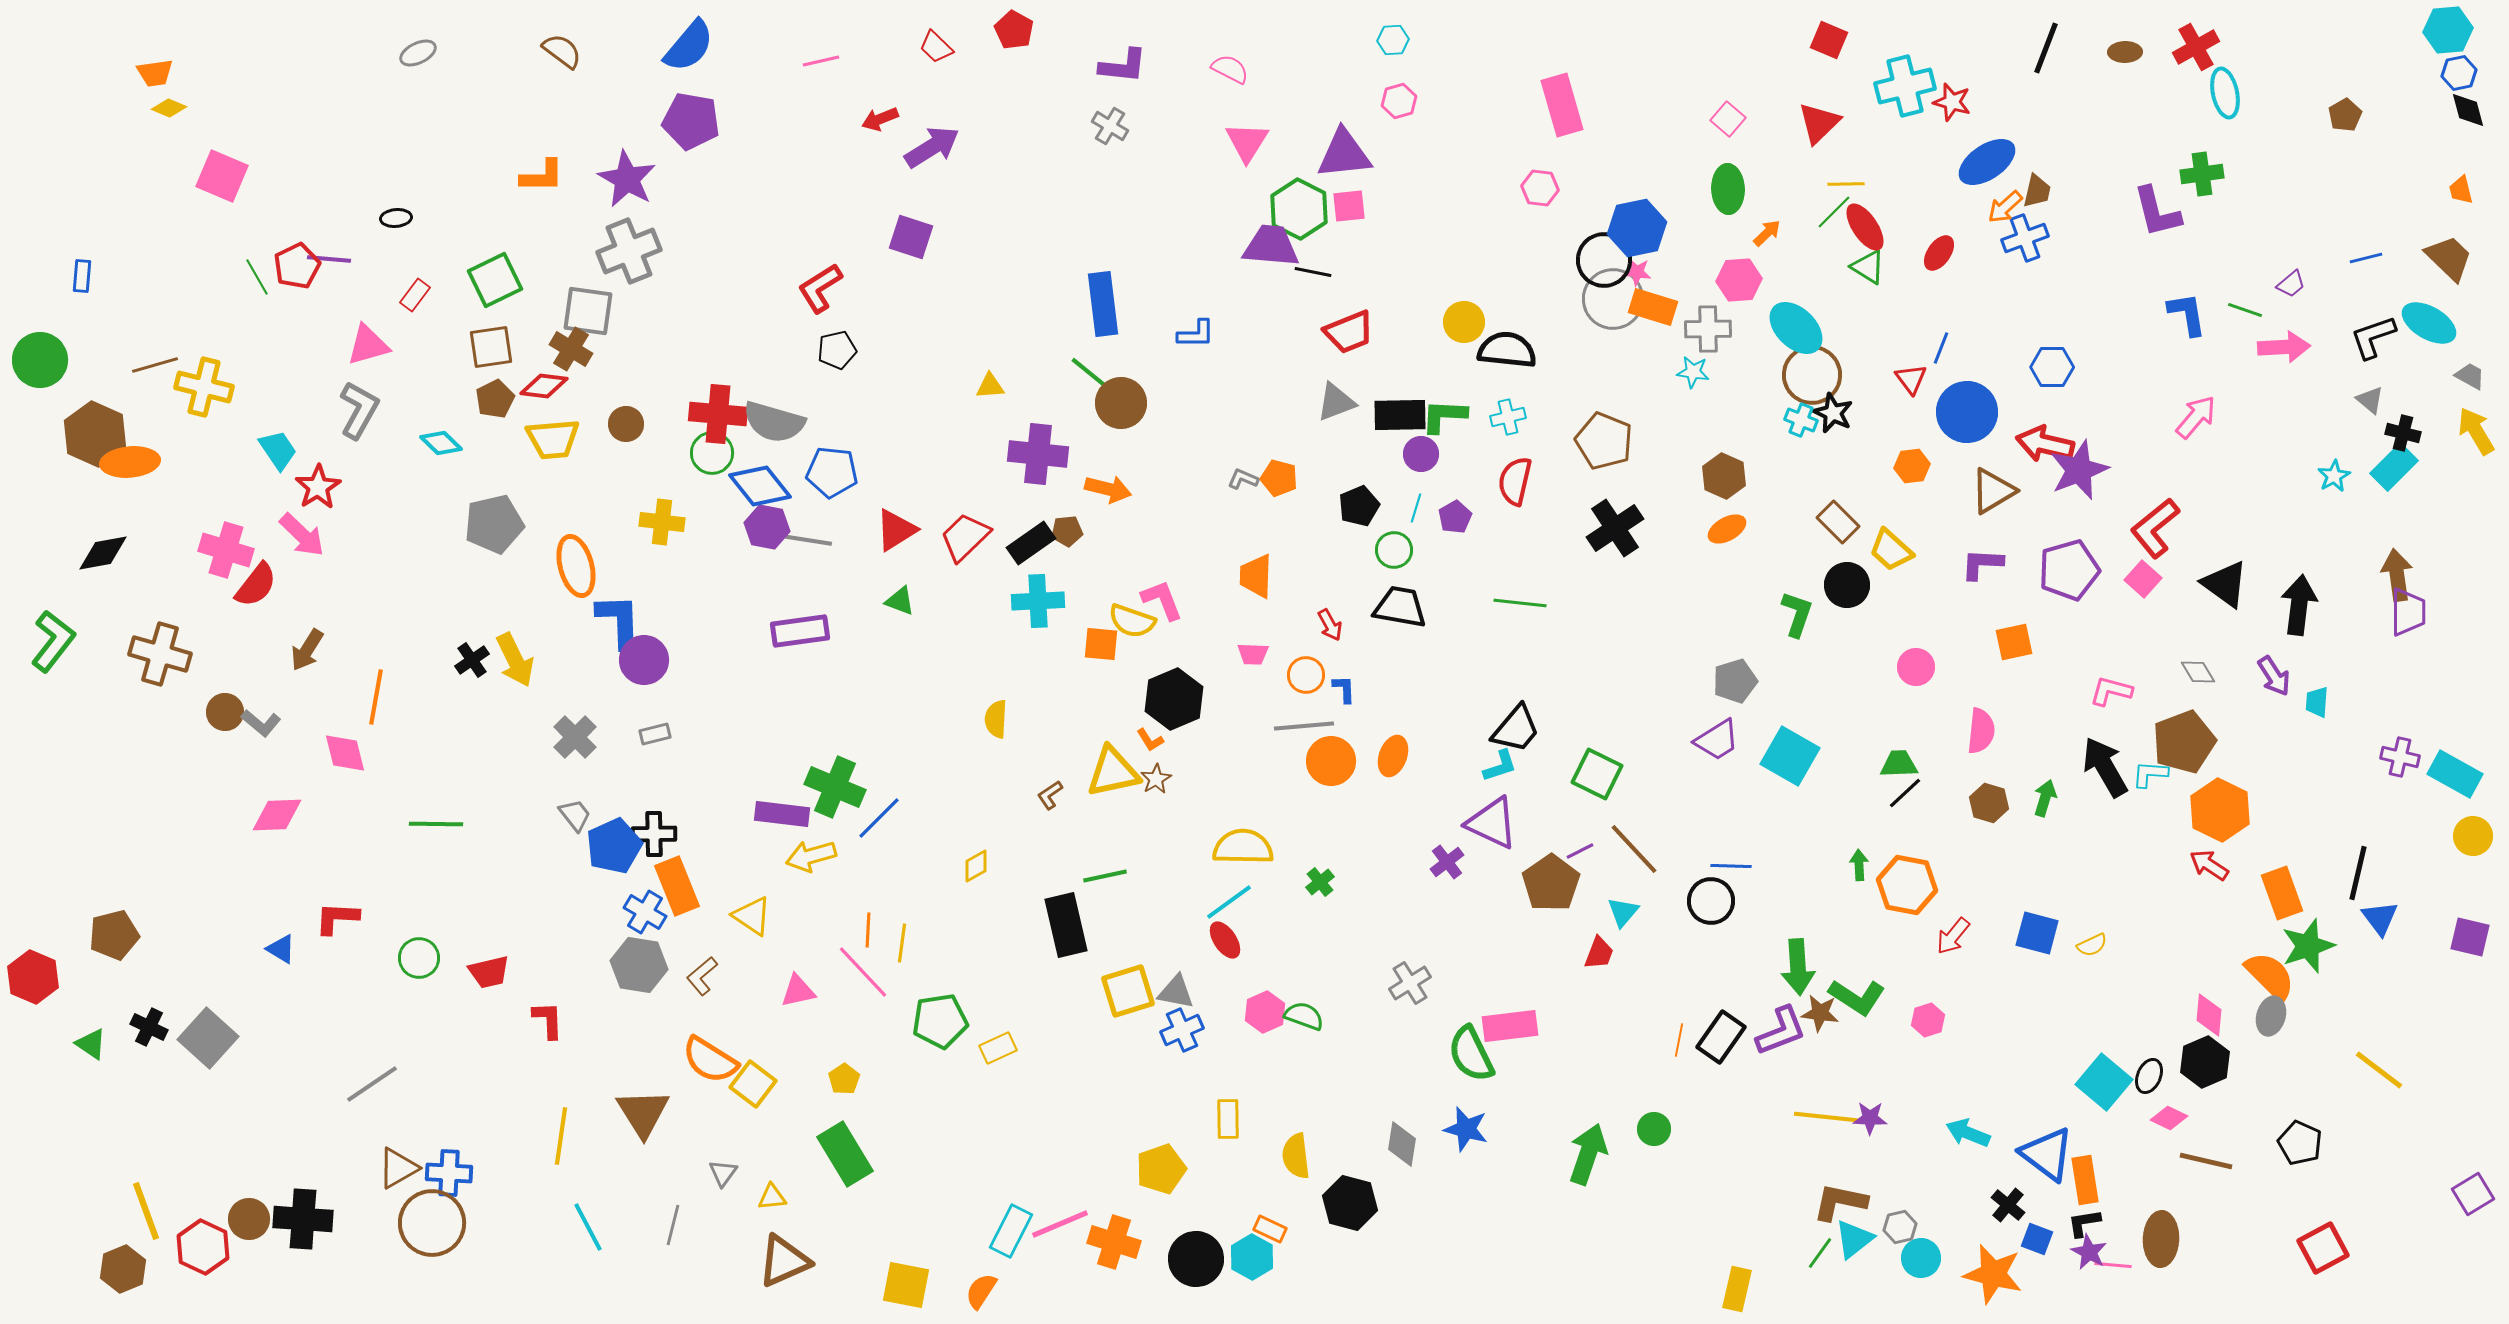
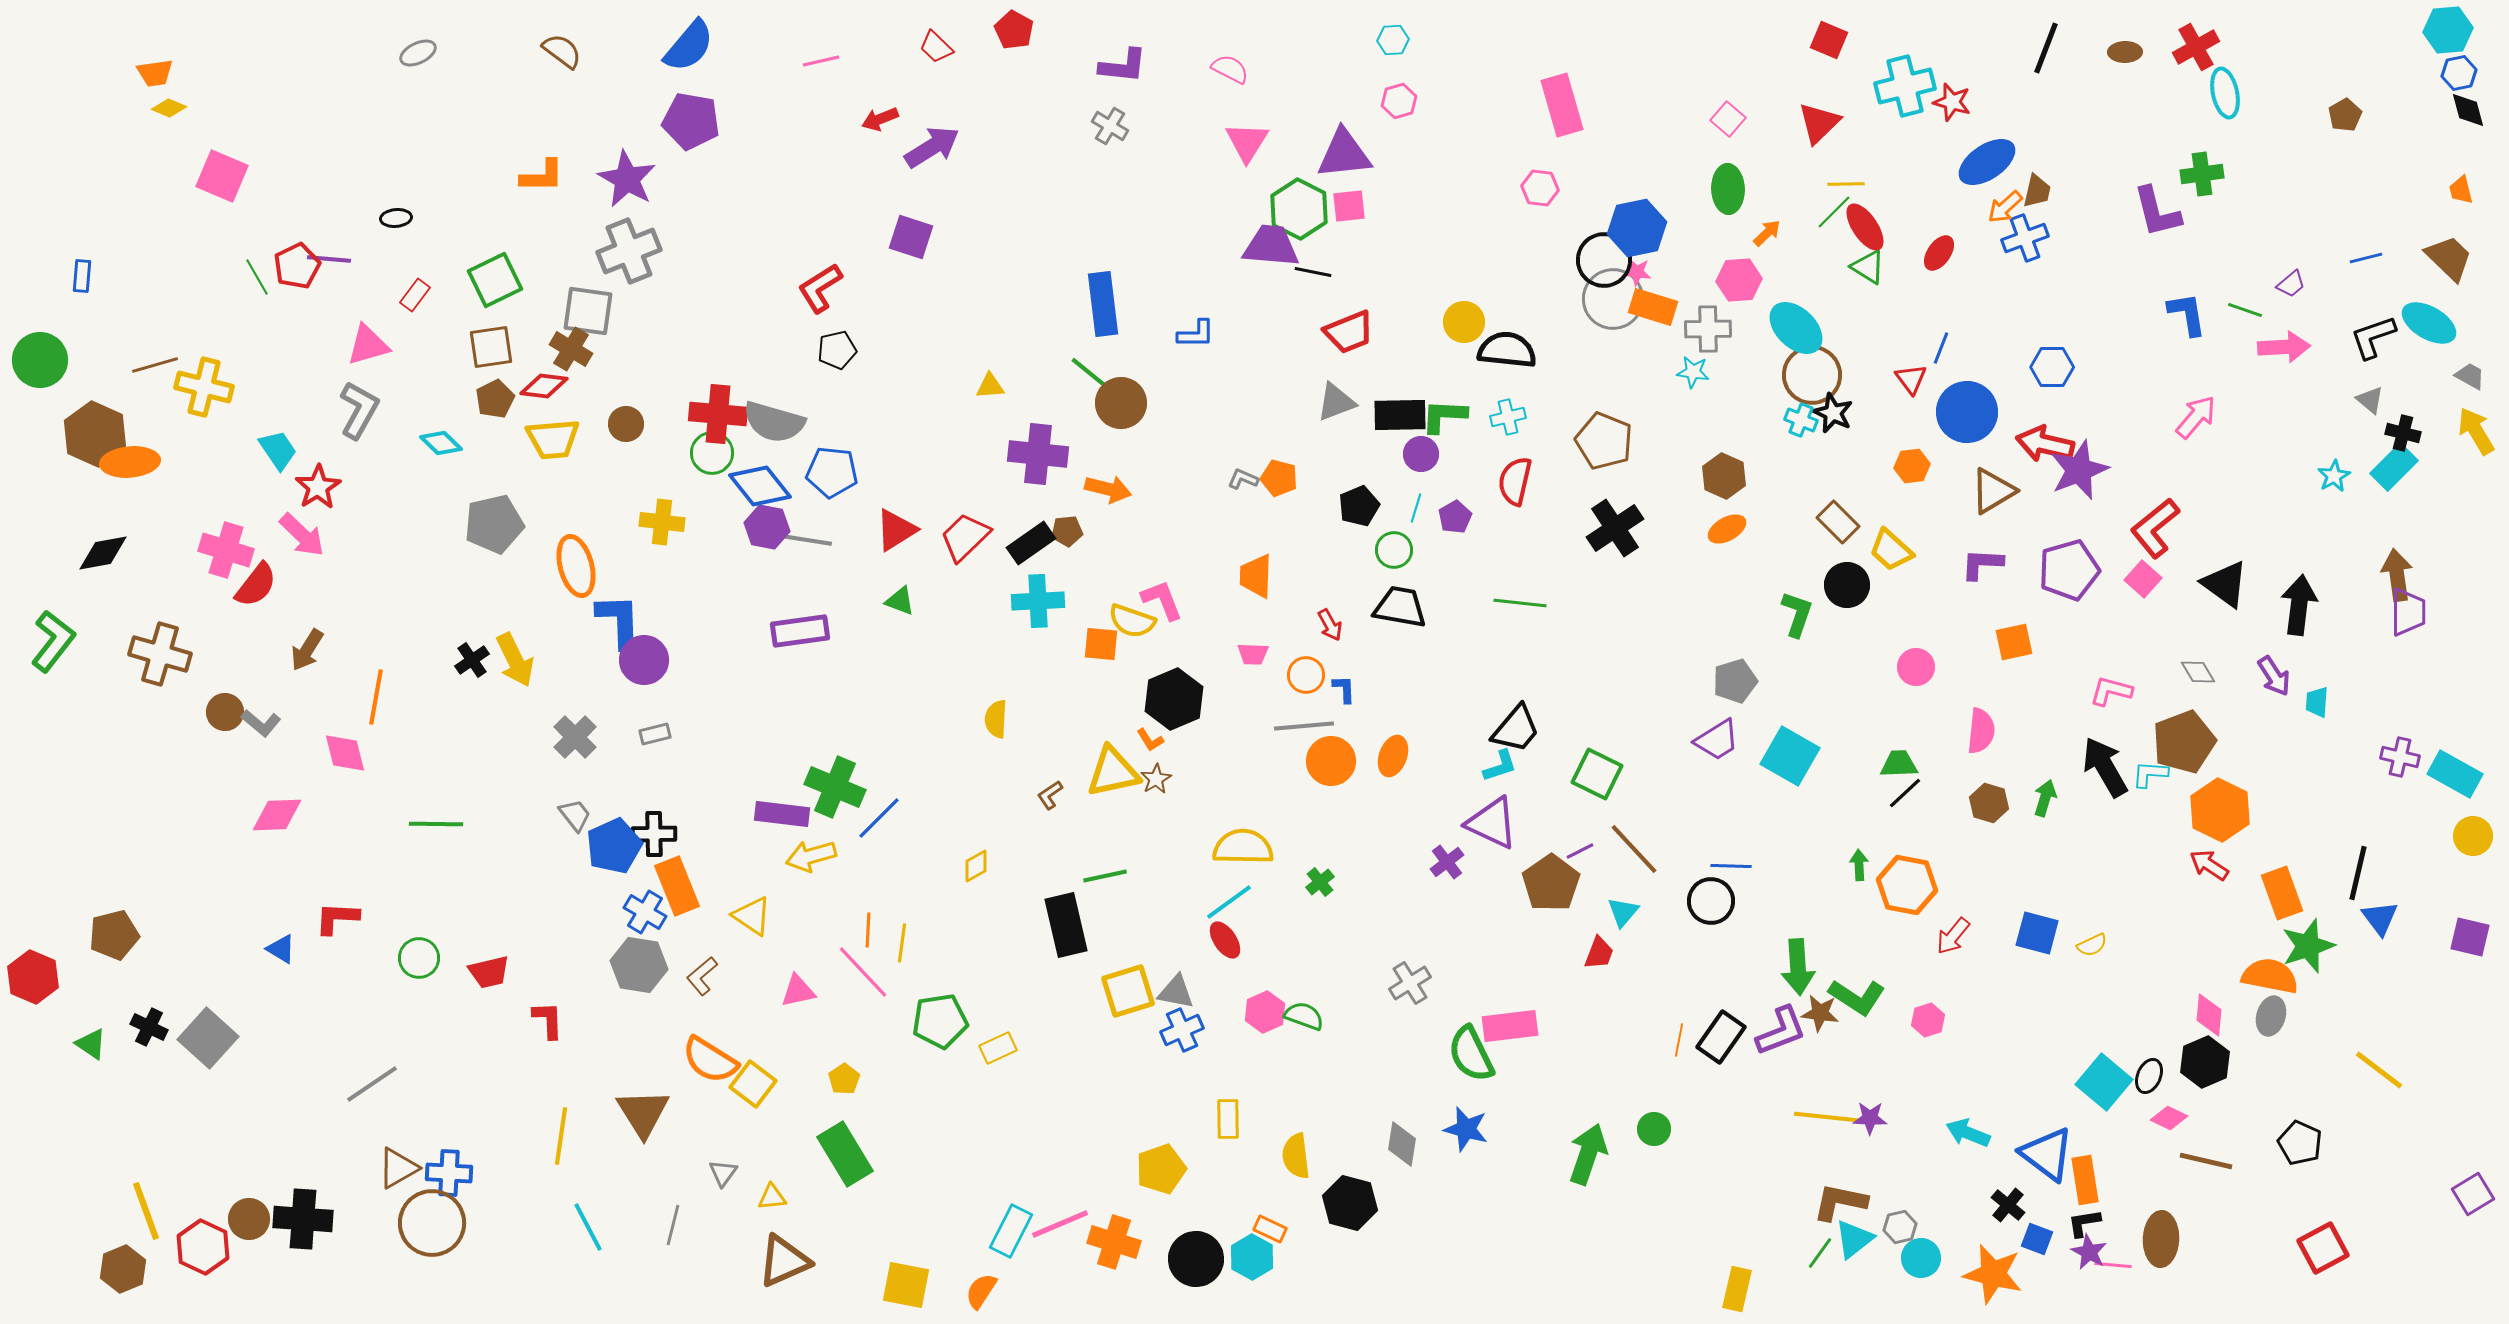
orange semicircle at (2270, 976): rotated 34 degrees counterclockwise
